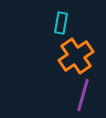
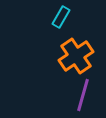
cyan rectangle: moved 6 px up; rotated 20 degrees clockwise
